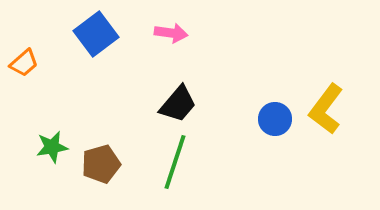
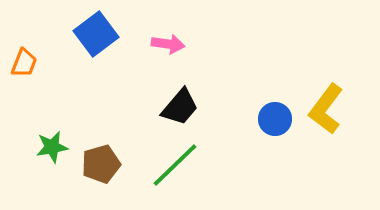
pink arrow: moved 3 px left, 11 px down
orange trapezoid: rotated 28 degrees counterclockwise
black trapezoid: moved 2 px right, 3 px down
green line: moved 3 px down; rotated 28 degrees clockwise
